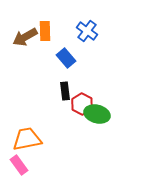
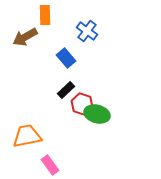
orange rectangle: moved 16 px up
black rectangle: moved 1 px right, 1 px up; rotated 54 degrees clockwise
red hexagon: rotated 10 degrees counterclockwise
orange trapezoid: moved 3 px up
pink rectangle: moved 31 px right
